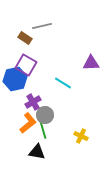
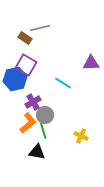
gray line: moved 2 px left, 2 px down
